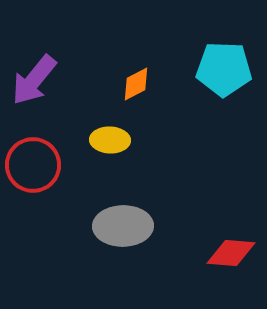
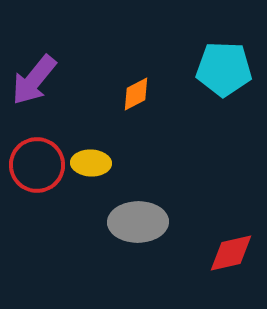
orange diamond: moved 10 px down
yellow ellipse: moved 19 px left, 23 px down
red circle: moved 4 px right
gray ellipse: moved 15 px right, 4 px up
red diamond: rotated 18 degrees counterclockwise
